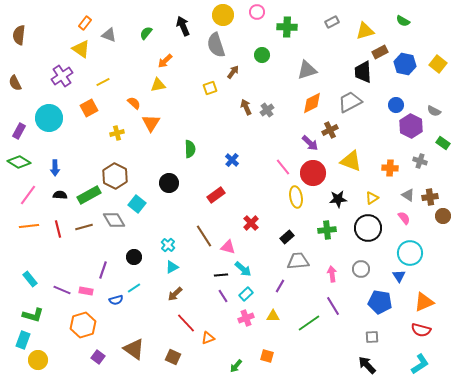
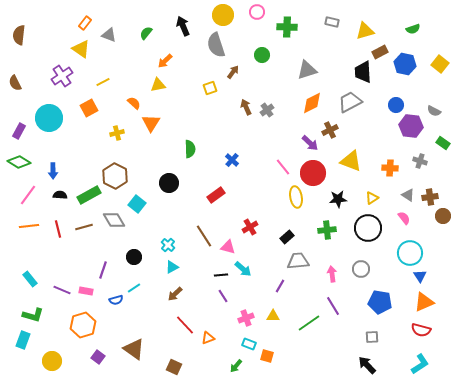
green semicircle at (403, 21): moved 10 px right, 8 px down; rotated 48 degrees counterclockwise
gray rectangle at (332, 22): rotated 40 degrees clockwise
yellow square at (438, 64): moved 2 px right
purple hexagon at (411, 126): rotated 20 degrees counterclockwise
blue arrow at (55, 168): moved 2 px left, 3 px down
red cross at (251, 223): moved 1 px left, 4 px down; rotated 14 degrees clockwise
blue triangle at (399, 276): moved 21 px right
cyan rectangle at (246, 294): moved 3 px right, 50 px down; rotated 64 degrees clockwise
red line at (186, 323): moved 1 px left, 2 px down
brown square at (173, 357): moved 1 px right, 10 px down
yellow circle at (38, 360): moved 14 px right, 1 px down
